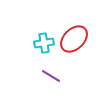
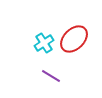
cyan cross: rotated 24 degrees counterclockwise
